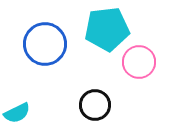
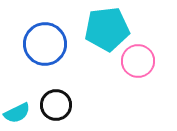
pink circle: moved 1 px left, 1 px up
black circle: moved 39 px left
